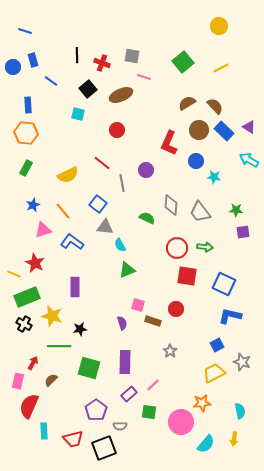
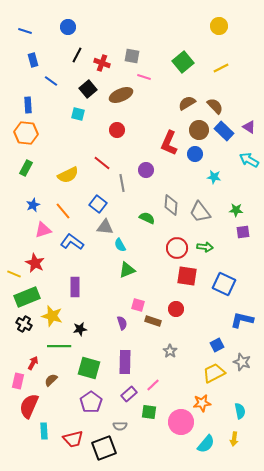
black line at (77, 55): rotated 28 degrees clockwise
blue circle at (13, 67): moved 55 px right, 40 px up
blue circle at (196, 161): moved 1 px left, 7 px up
blue L-shape at (230, 316): moved 12 px right, 4 px down
purple pentagon at (96, 410): moved 5 px left, 8 px up
